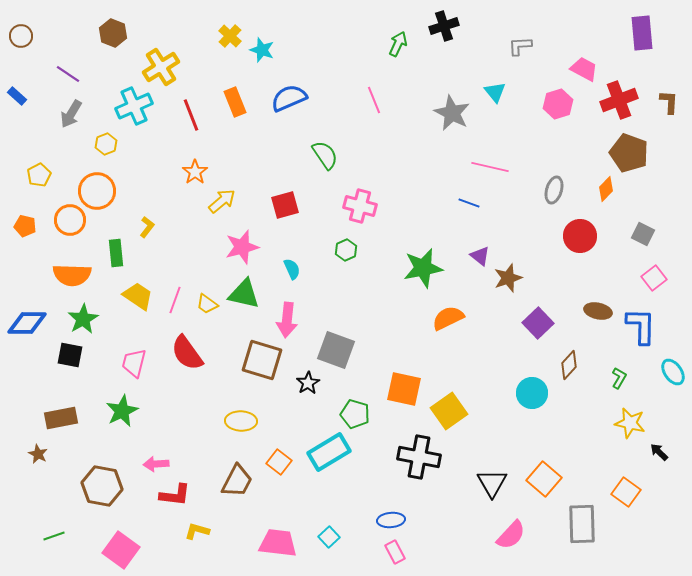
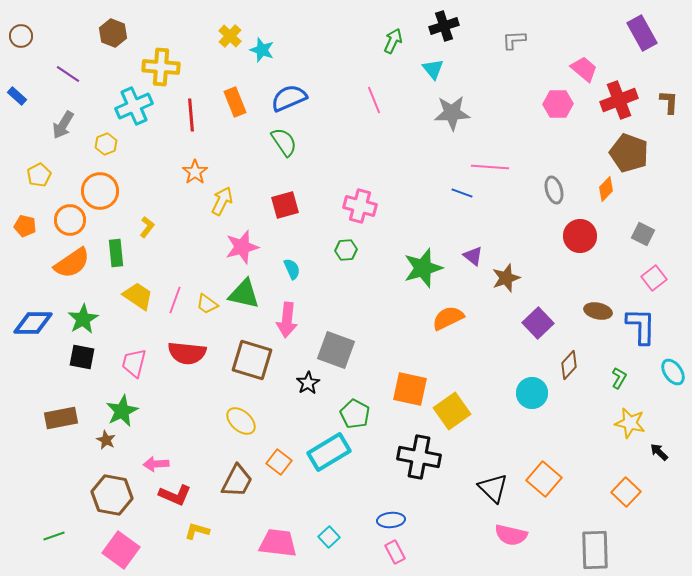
purple rectangle at (642, 33): rotated 24 degrees counterclockwise
green arrow at (398, 44): moved 5 px left, 3 px up
gray L-shape at (520, 46): moved 6 px left, 6 px up
yellow cross at (161, 67): rotated 36 degrees clockwise
pink trapezoid at (584, 69): rotated 12 degrees clockwise
cyan triangle at (495, 92): moved 62 px left, 23 px up
pink hexagon at (558, 104): rotated 16 degrees clockwise
gray star at (452, 113): rotated 30 degrees counterclockwise
gray arrow at (71, 114): moved 8 px left, 11 px down
red line at (191, 115): rotated 16 degrees clockwise
green semicircle at (325, 155): moved 41 px left, 13 px up
pink line at (490, 167): rotated 9 degrees counterclockwise
gray ellipse at (554, 190): rotated 32 degrees counterclockwise
orange circle at (97, 191): moved 3 px right
yellow arrow at (222, 201): rotated 24 degrees counterclockwise
blue line at (469, 203): moved 7 px left, 10 px up
green hexagon at (346, 250): rotated 20 degrees clockwise
purple triangle at (480, 256): moved 7 px left
green star at (423, 268): rotated 6 degrees counterclockwise
orange semicircle at (72, 275): moved 12 px up; rotated 36 degrees counterclockwise
brown star at (508, 278): moved 2 px left
blue diamond at (27, 323): moved 6 px right
red semicircle at (187, 353): rotated 48 degrees counterclockwise
black square at (70, 355): moved 12 px right, 2 px down
brown square at (262, 360): moved 10 px left
orange square at (404, 389): moved 6 px right
yellow square at (449, 411): moved 3 px right
green pentagon at (355, 414): rotated 12 degrees clockwise
yellow ellipse at (241, 421): rotated 40 degrees clockwise
brown star at (38, 454): moved 68 px right, 14 px up
black triangle at (492, 483): moved 1 px right, 5 px down; rotated 16 degrees counterclockwise
brown hexagon at (102, 486): moved 10 px right, 9 px down
orange square at (626, 492): rotated 8 degrees clockwise
red L-shape at (175, 495): rotated 16 degrees clockwise
gray rectangle at (582, 524): moved 13 px right, 26 px down
pink semicircle at (511, 535): rotated 60 degrees clockwise
